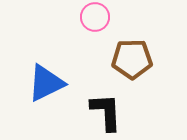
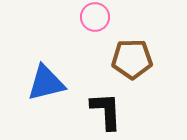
blue triangle: rotated 12 degrees clockwise
black L-shape: moved 1 px up
